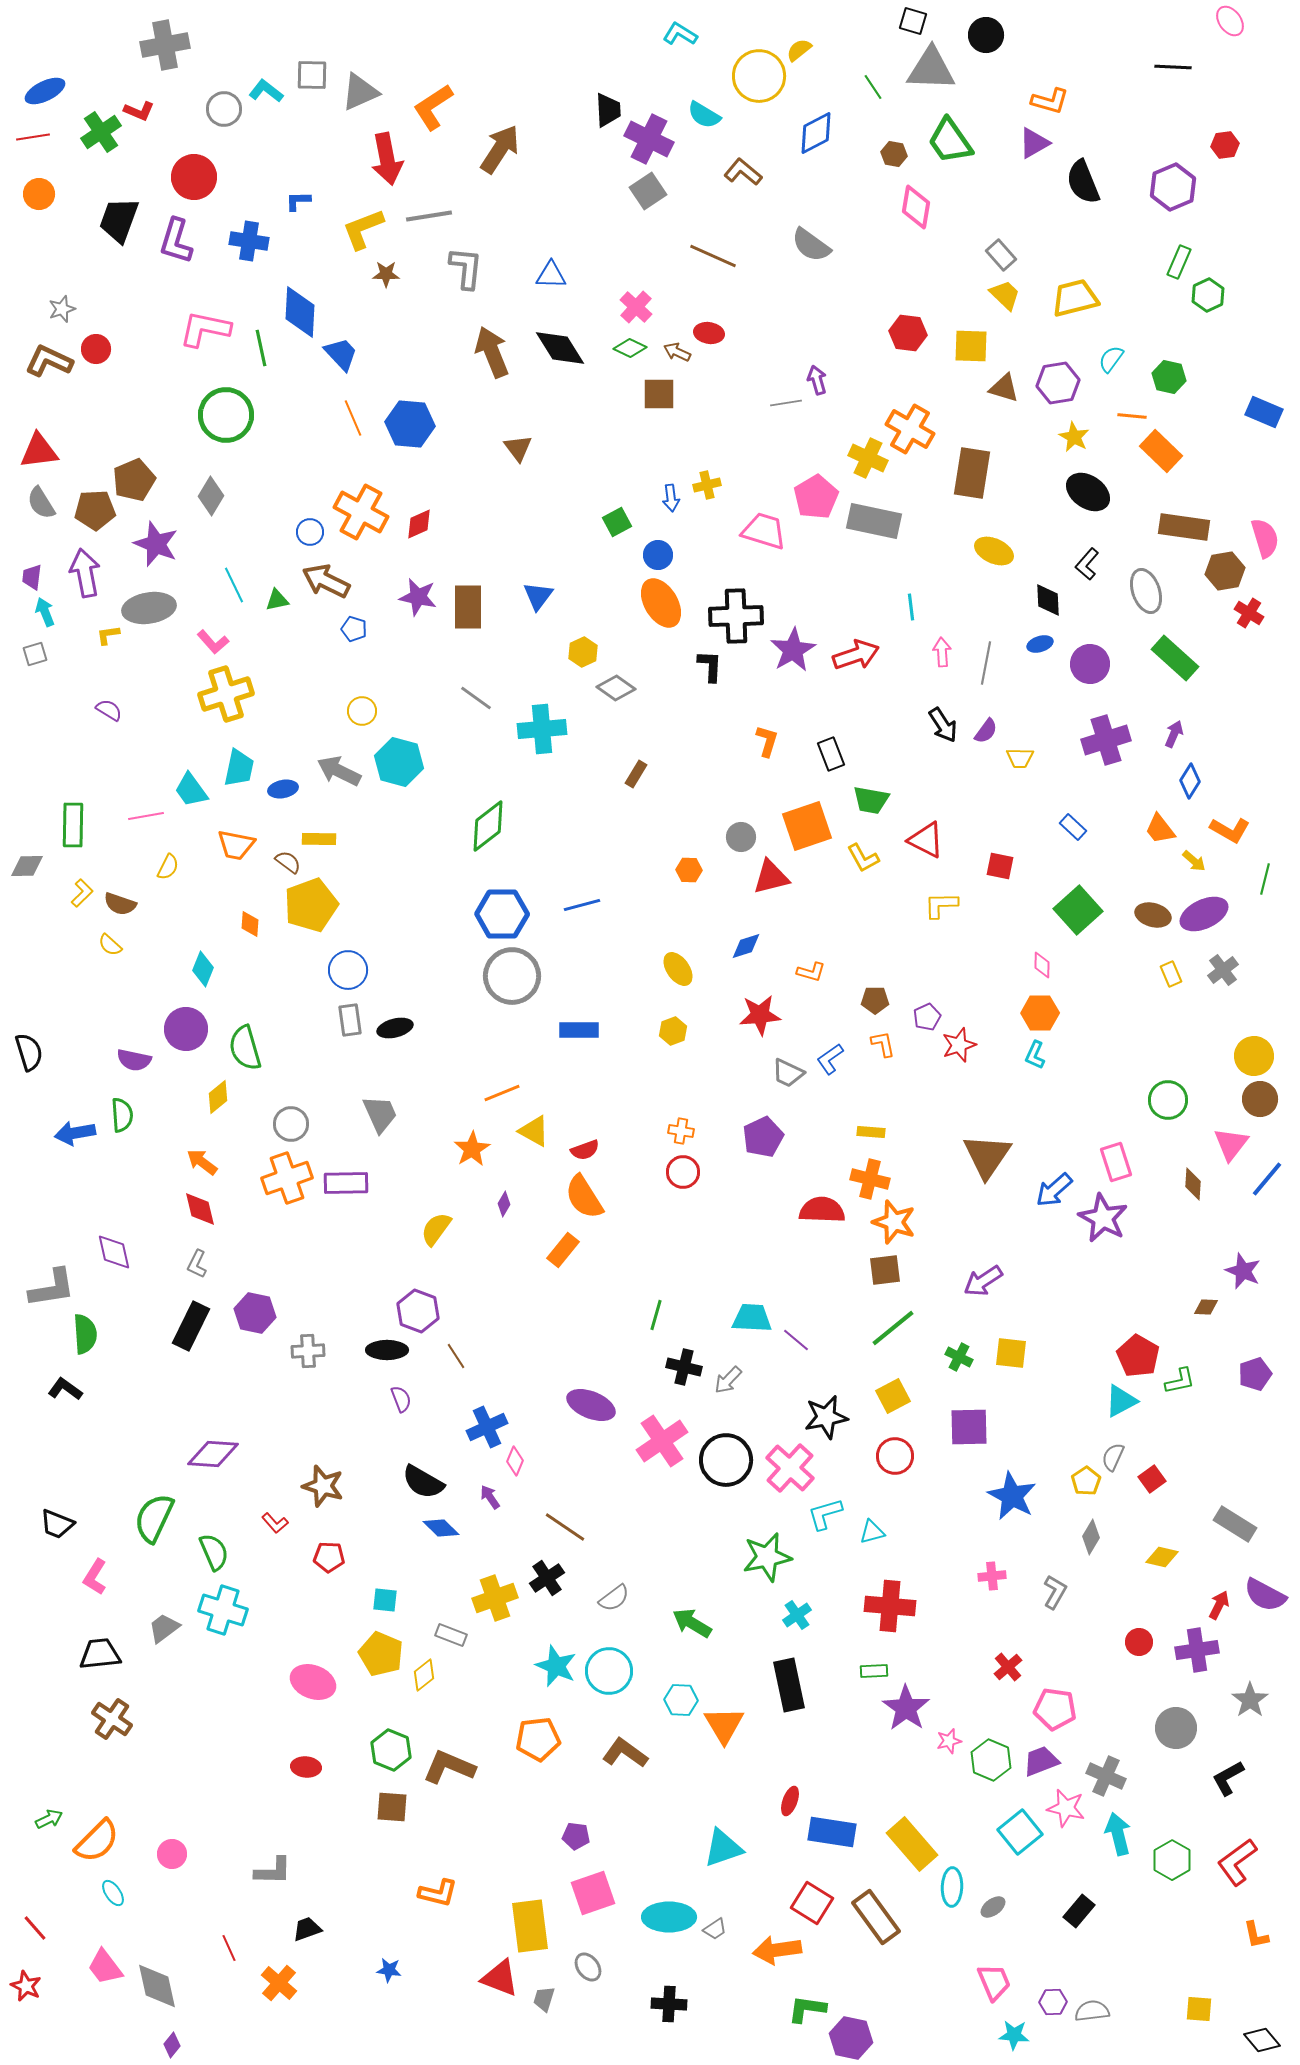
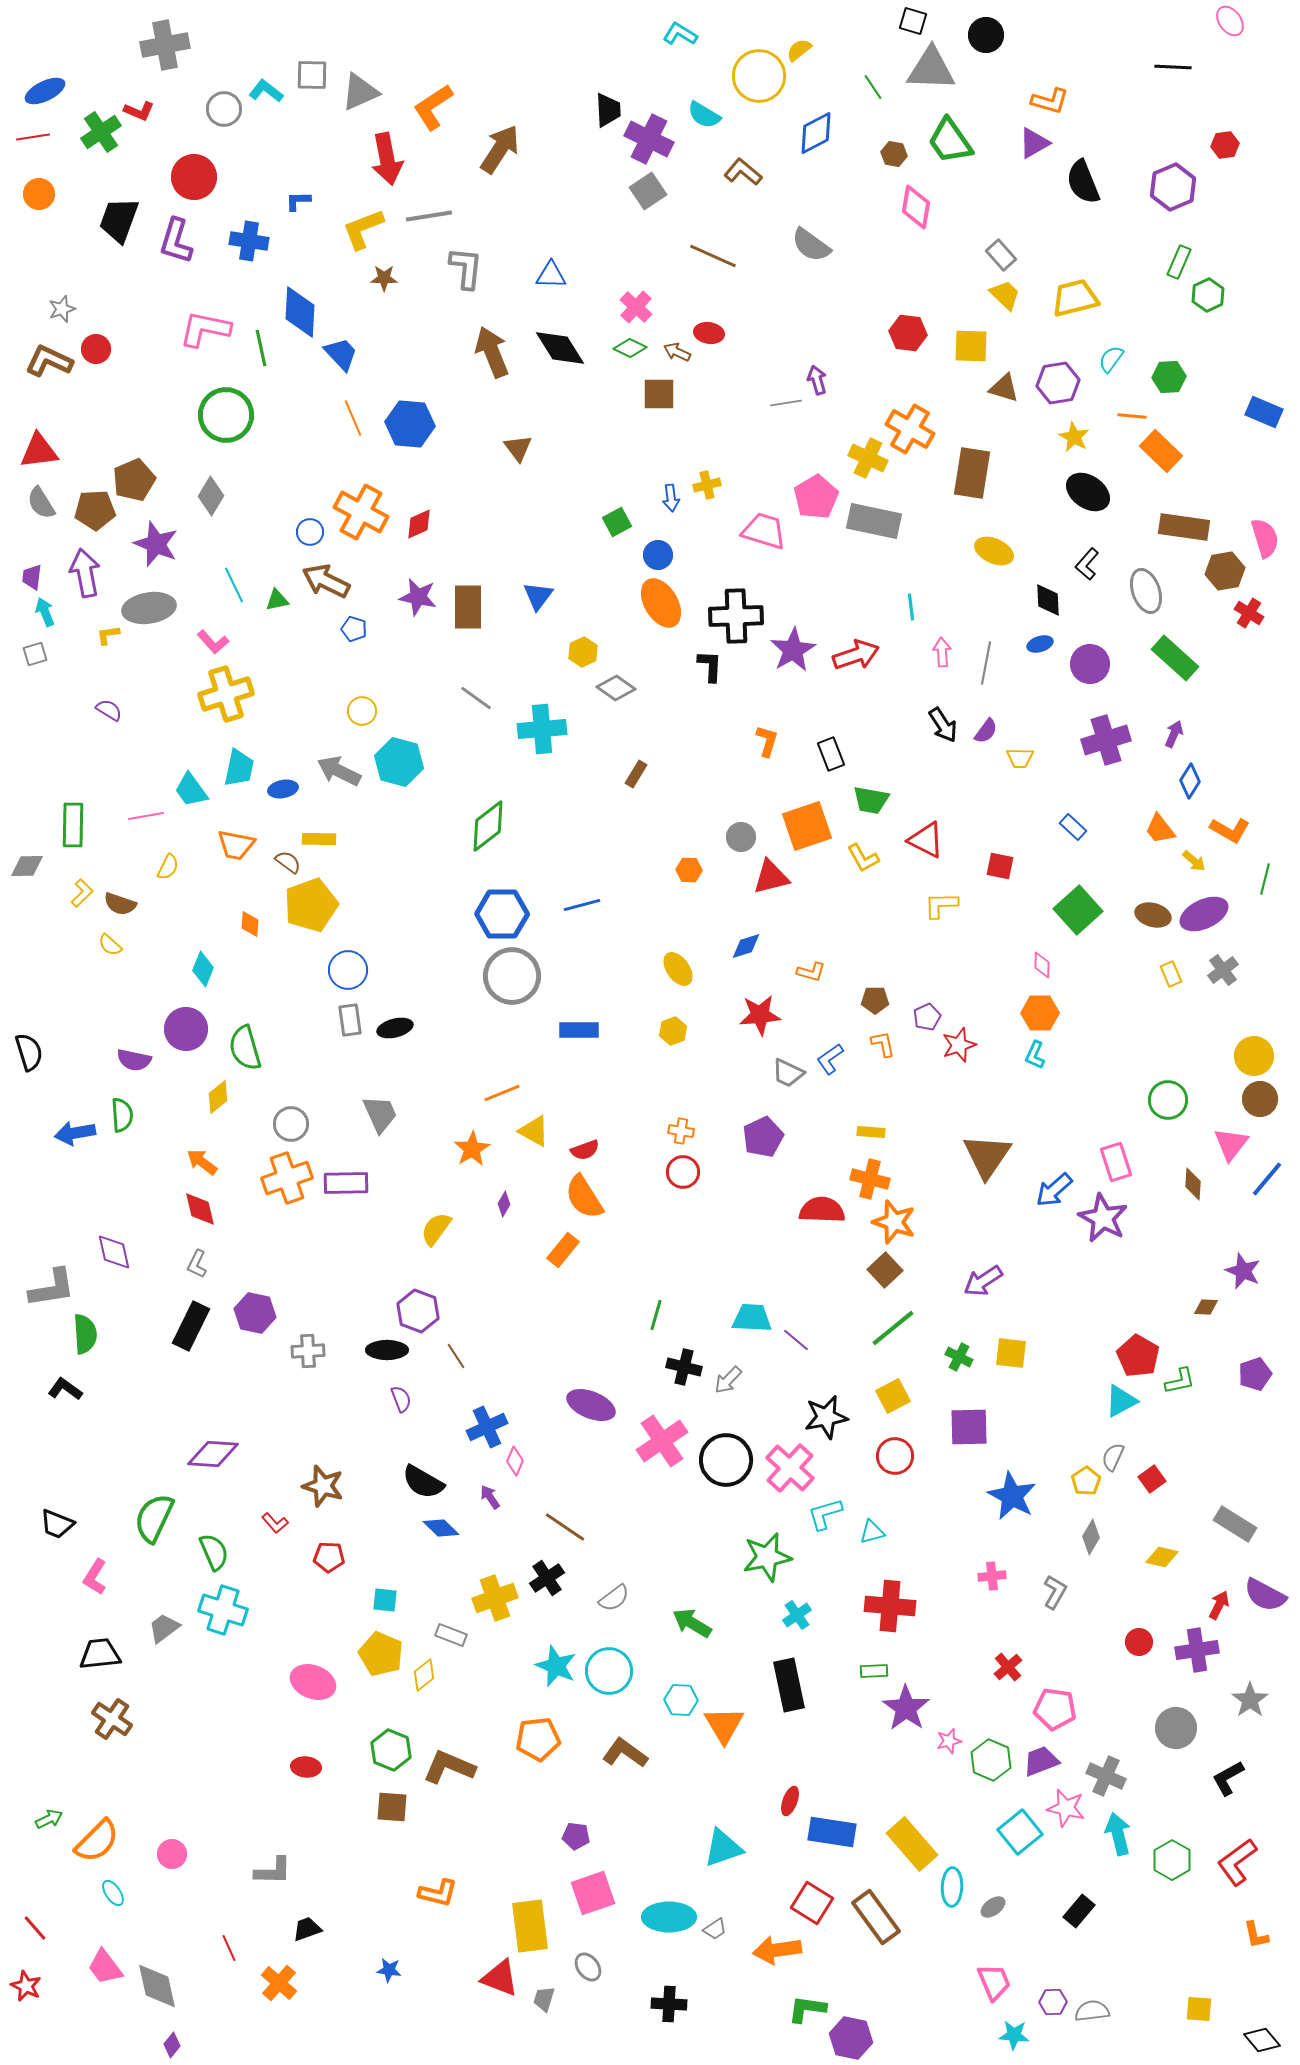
brown star at (386, 274): moved 2 px left, 4 px down
green hexagon at (1169, 377): rotated 16 degrees counterclockwise
brown square at (885, 1270): rotated 36 degrees counterclockwise
